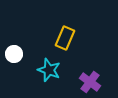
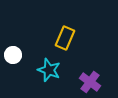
white circle: moved 1 px left, 1 px down
